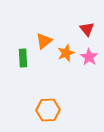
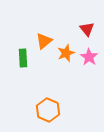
orange hexagon: rotated 25 degrees clockwise
